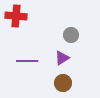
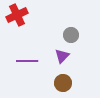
red cross: moved 1 px right, 1 px up; rotated 30 degrees counterclockwise
purple triangle: moved 2 px up; rotated 14 degrees counterclockwise
